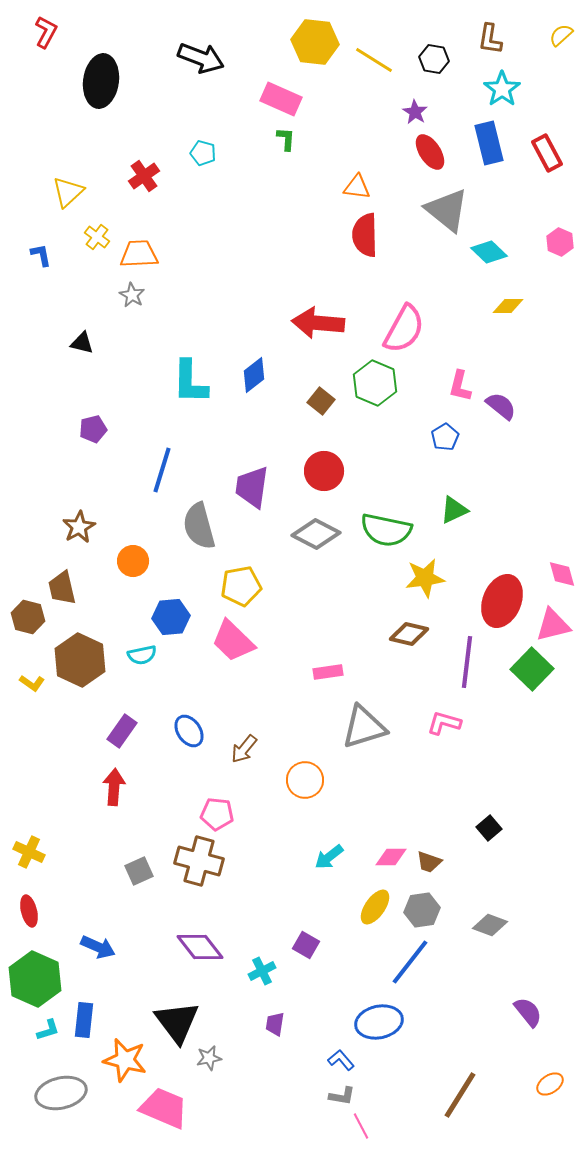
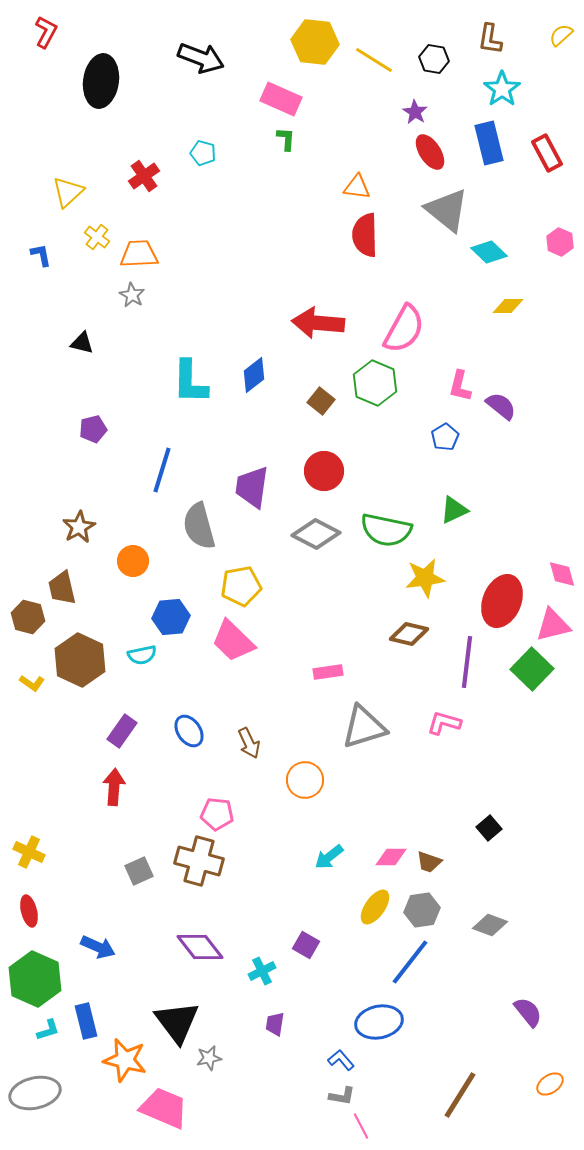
brown arrow at (244, 749): moved 5 px right, 6 px up; rotated 64 degrees counterclockwise
blue rectangle at (84, 1020): moved 2 px right, 1 px down; rotated 20 degrees counterclockwise
gray ellipse at (61, 1093): moved 26 px left
